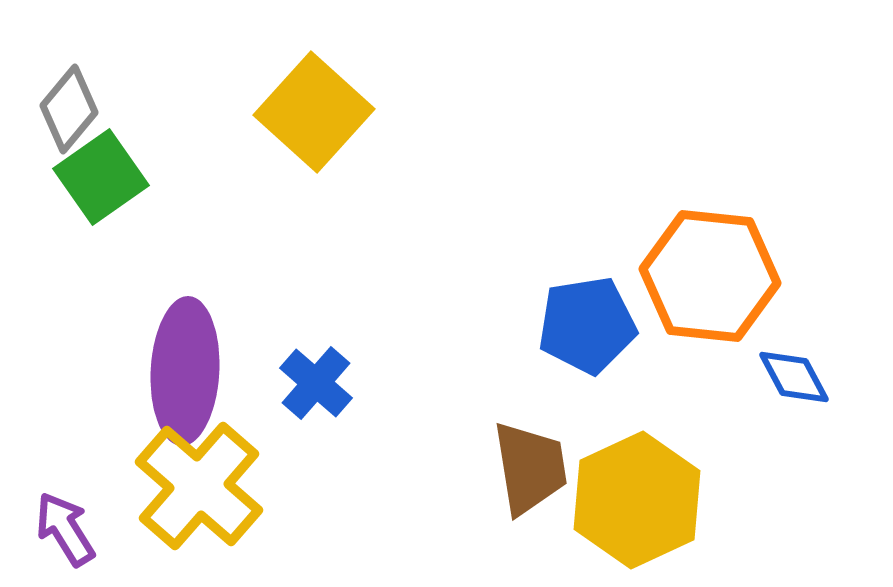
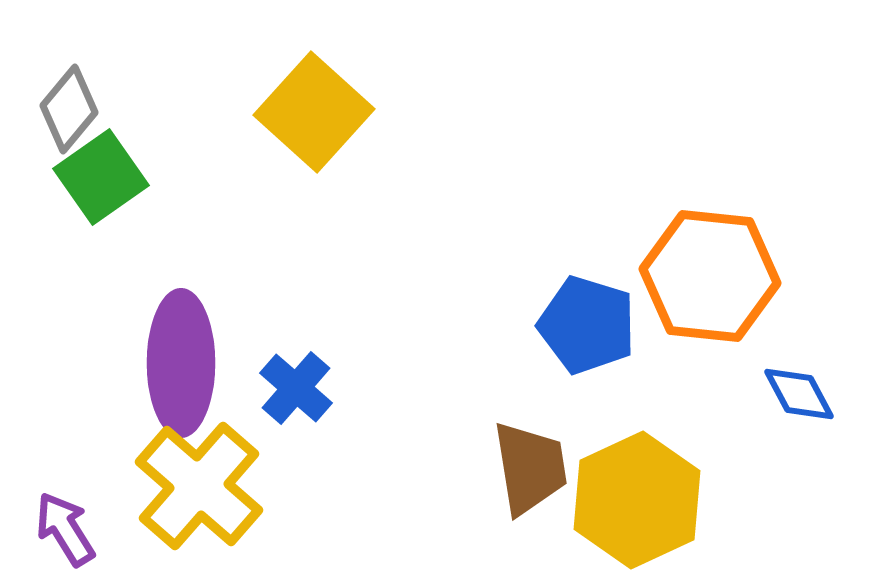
blue pentagon: rotated 26 degrees clockwise
purple ellipse: moved 4 px left, 8 px up; rotated 3 degrees counterclockwise
blue diamond: moved 5 px right, 17 px down
blue cross: moved 20 px left, 5 px down
